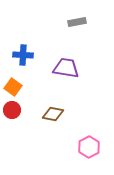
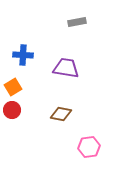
orange square: rotated 24 degrees clockwise
brown diamond: moved 8 px right
pink hexagon: rotated 20 degrees clockwise
